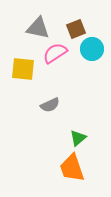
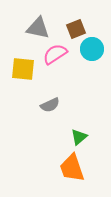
pink semicircle: moved 1 px down
green triangle: moved 1 px right, 1 px up
